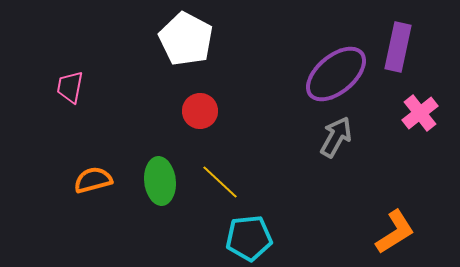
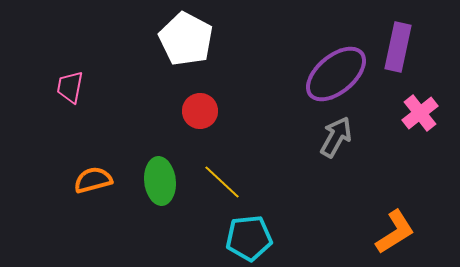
yellow line: moved 2 px right
